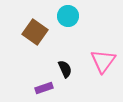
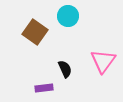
purple rectangle: rotated 12 degrees clockwise
